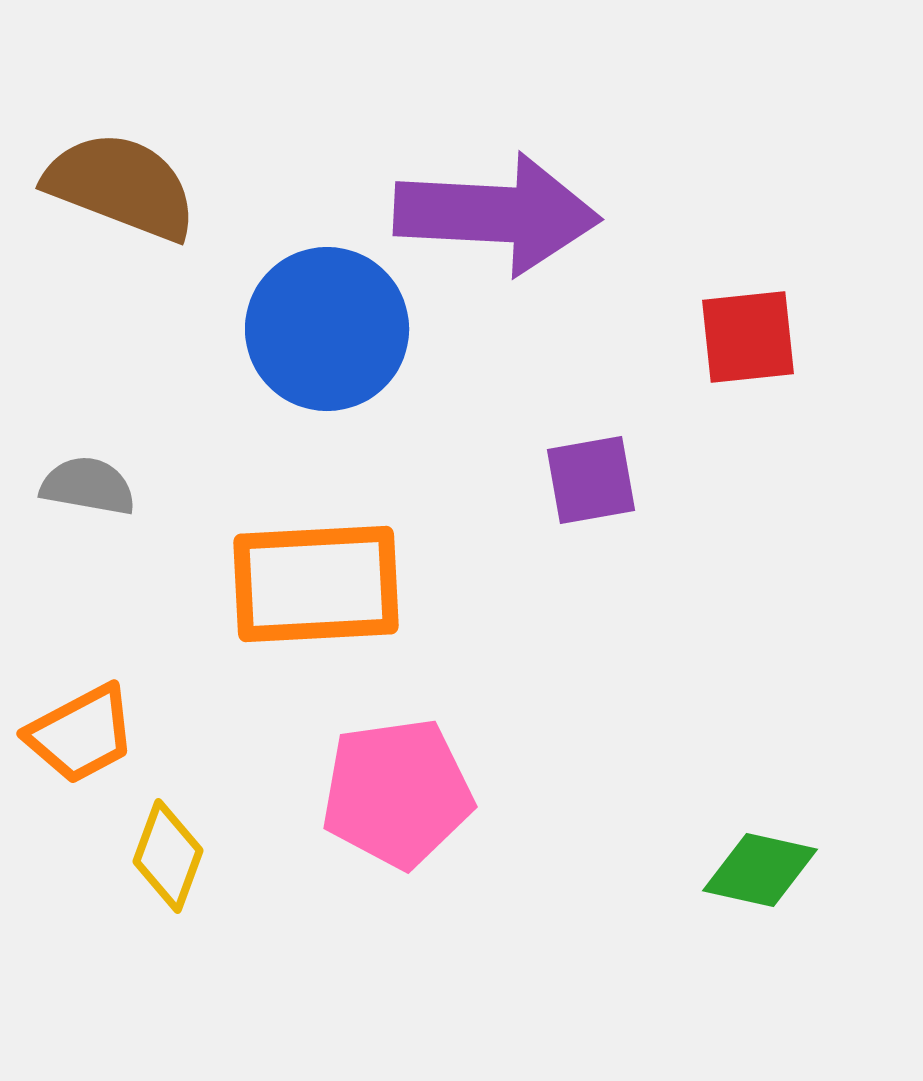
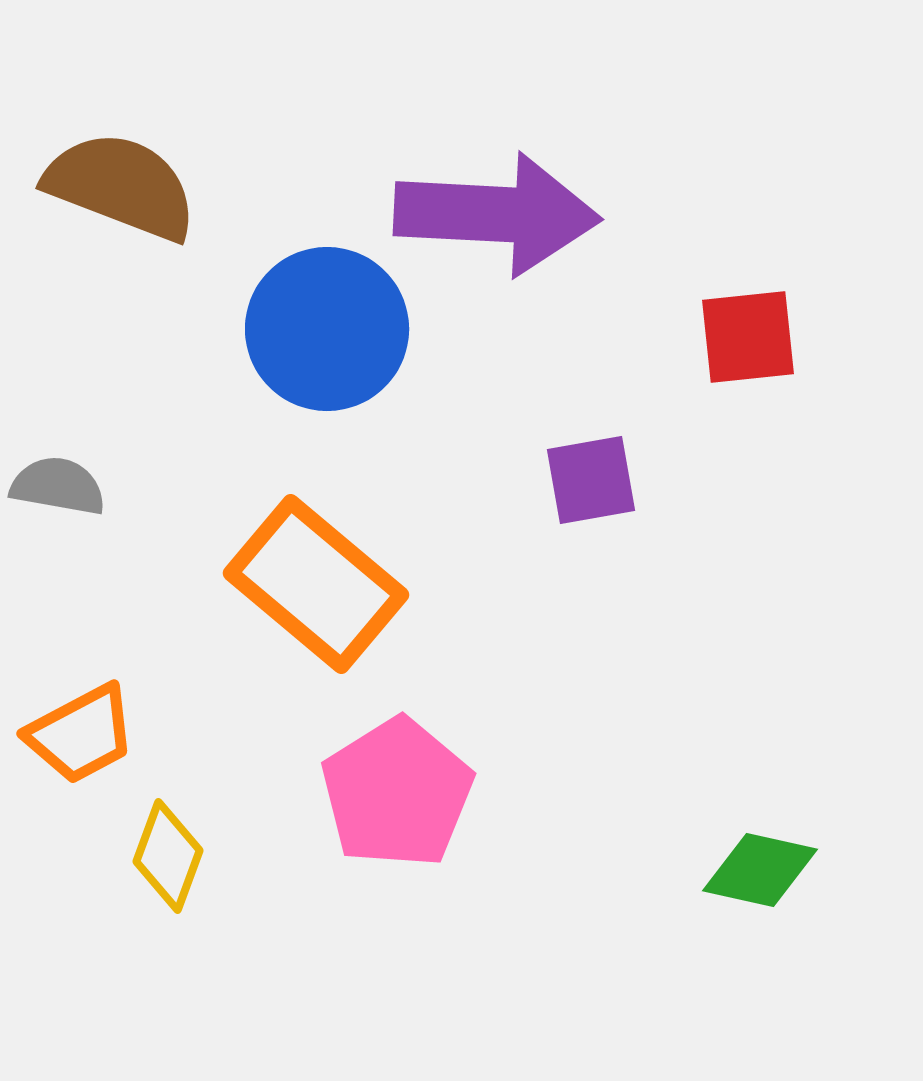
gray semicircle: moved 30 px left
orange rectangle: rotated 43 degrees clockwise
pink pentagon: rotated 24 degrees counterclockwise
